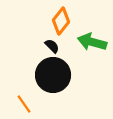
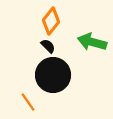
orange diamond: moved 10 px left
black semicircle: moved 4 px left
orange line: moved 4 px right, 2 px up
